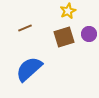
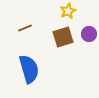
brown square: moved 1 px left
blue semicircle: rotated 116 degrees clockwise
